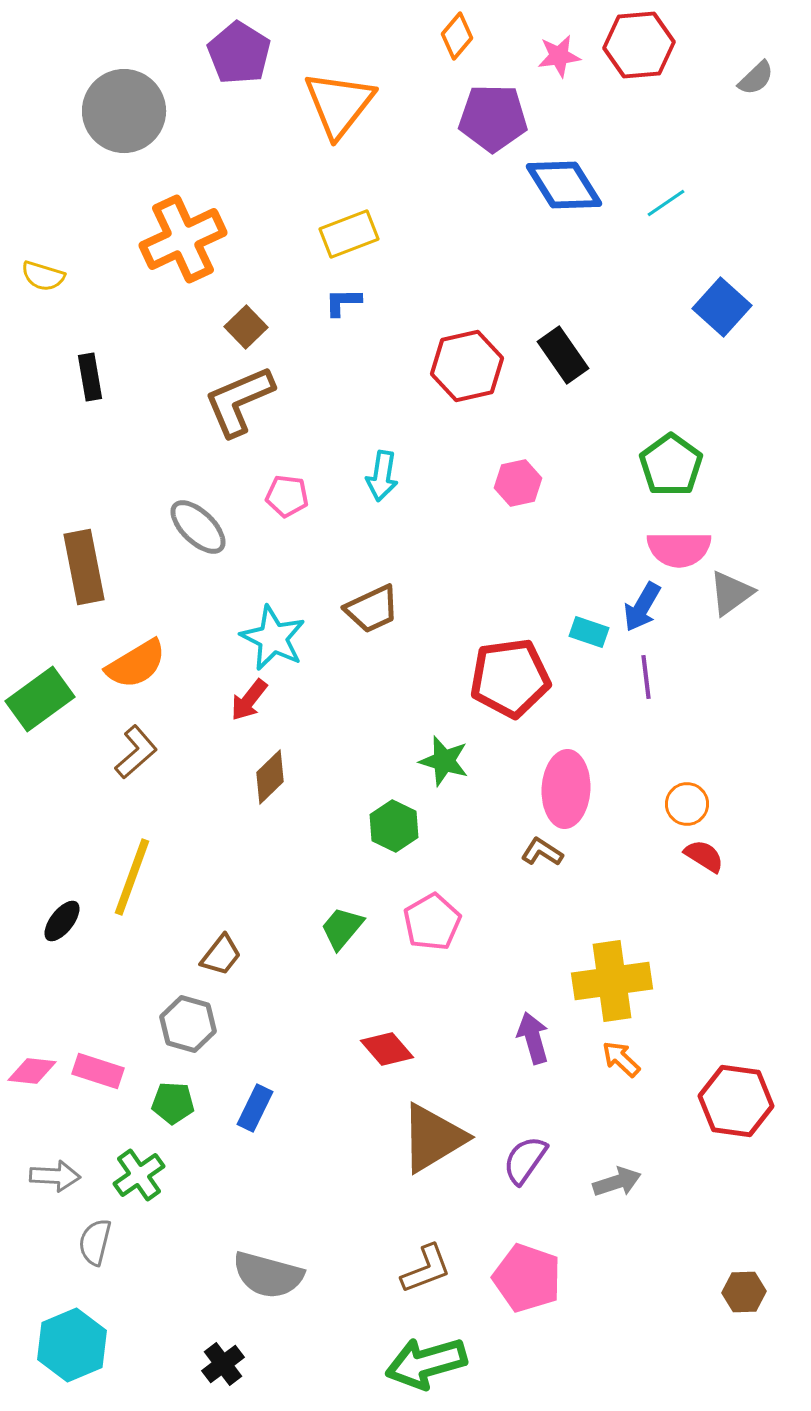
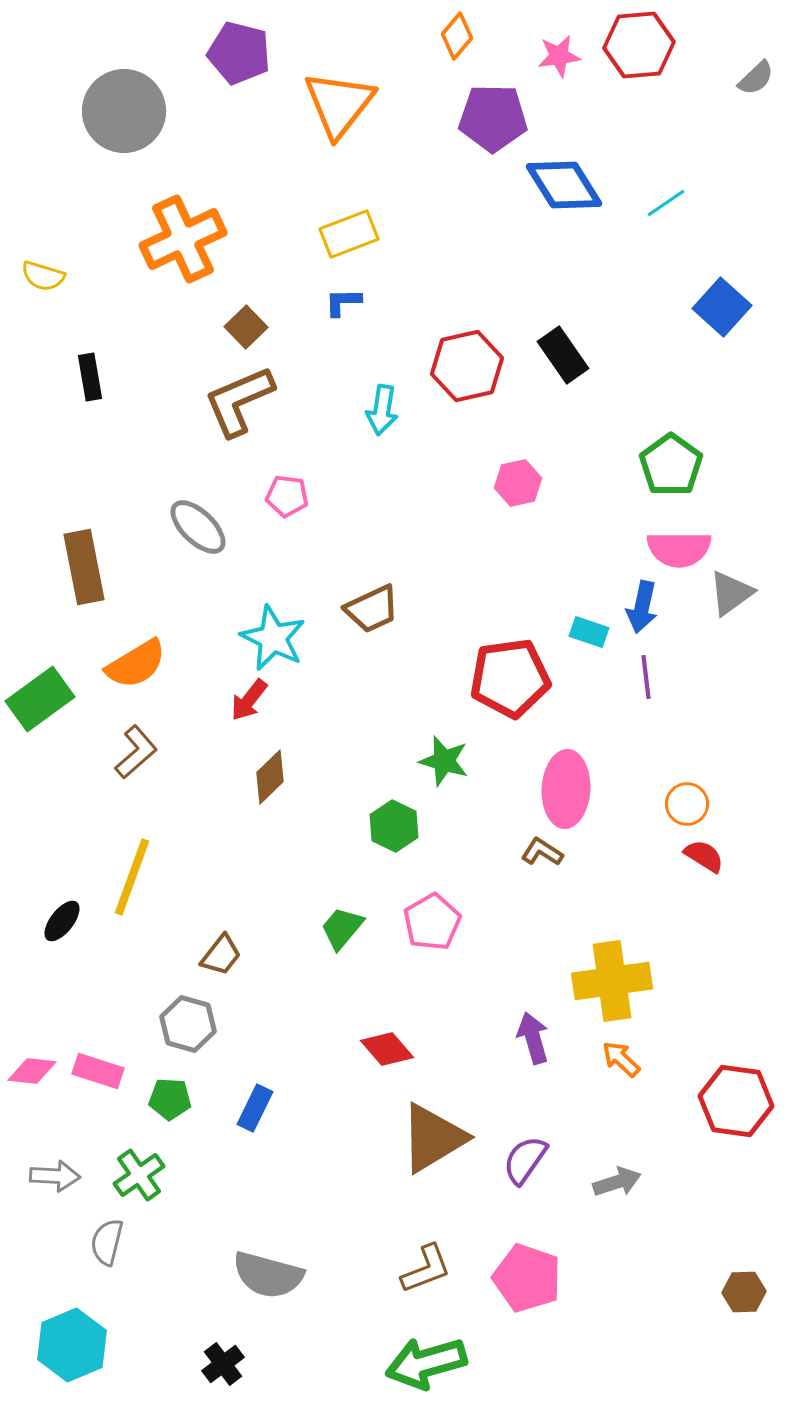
purple pentagon at (239, 53): rotated 18 degrees counterclockwise
cyan arrow at (382, 476): moved 66 px up
blue arrow at (642, 607): rotated 18 degrees counterclockwise
green pentagon at (173, 1103): moved 3 px left, 4 px up
gray semicircle at (95, 1242): moved 12 px right
